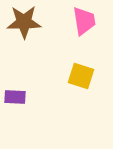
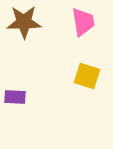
pink trapezoid: moved 1 px left, 1 px down
yellow square: moved 6 px right
